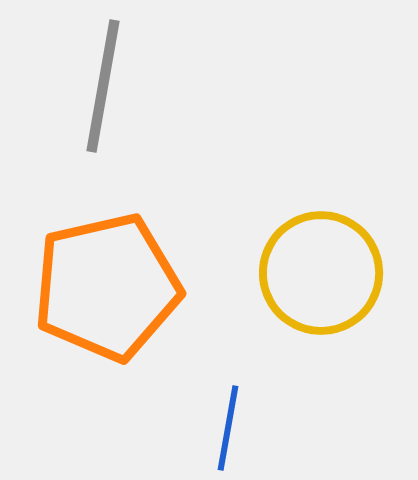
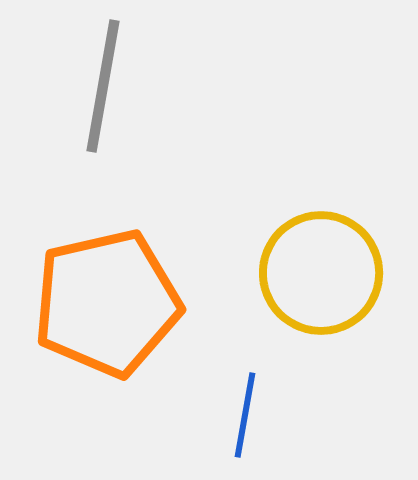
orange pentagon: moved 16 px down
blue line: moved 17 px right, 13 px up
